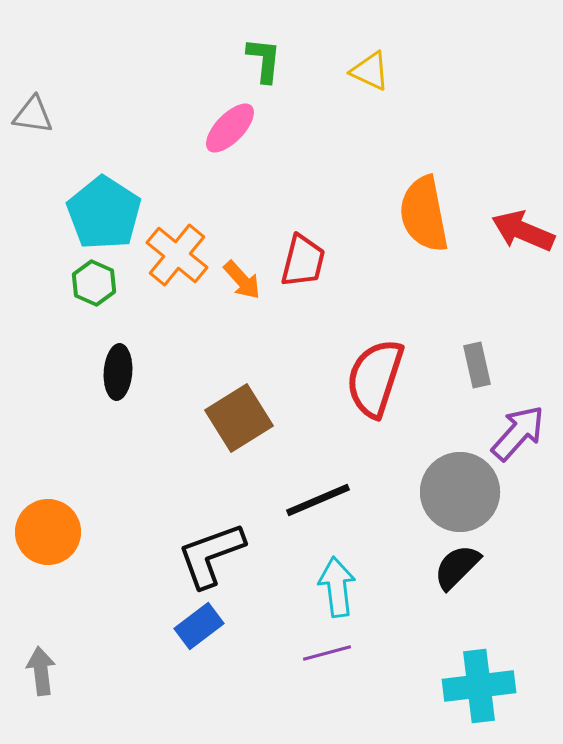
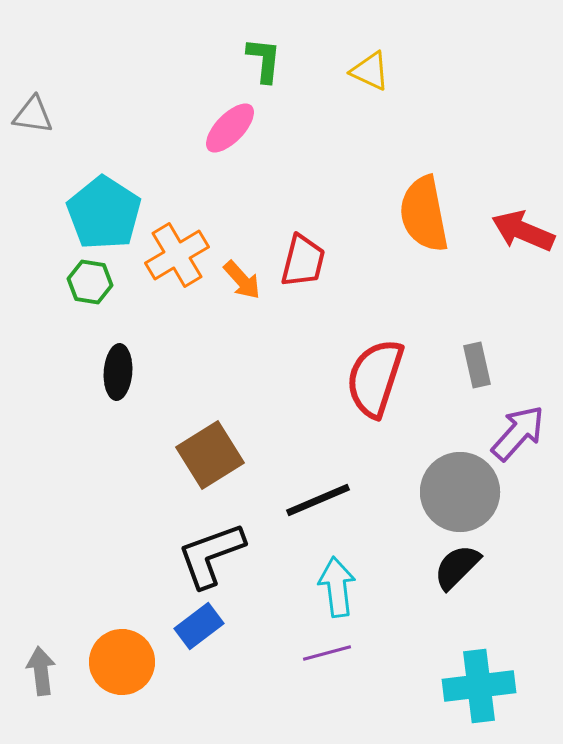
orange cross: rotated 20 degrees clockwise
green hexagon: moved 4 px left, 1 px up; rotated 15 degrees counterclockwise
brown square: moved 29 px left, 37 px down
orange circle: moved 74 px right, 130 px down
